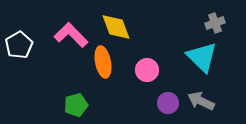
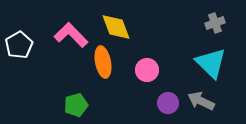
cyan triangle: moved 9 px right, 6 px down
